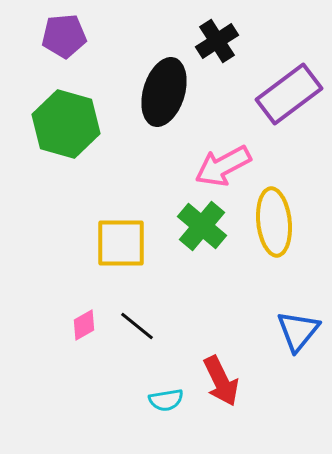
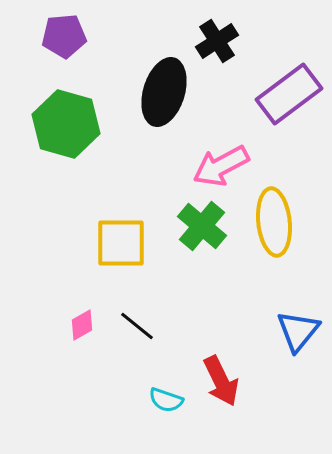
pink arrow: moved 2 px left
pink diamond: moved 2 px left
cyan semicircle: rotated 28 degrees clockwise
